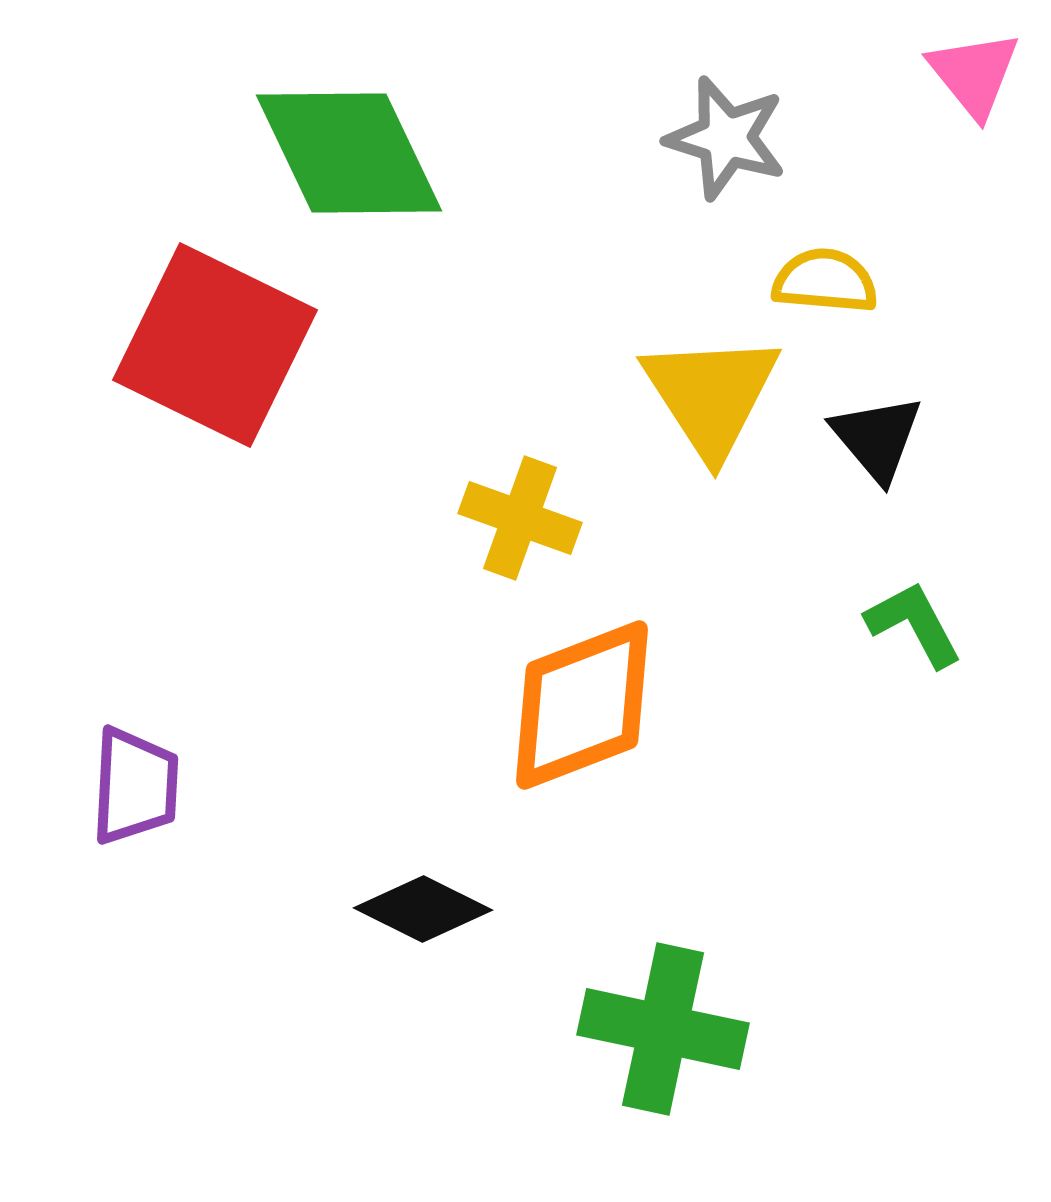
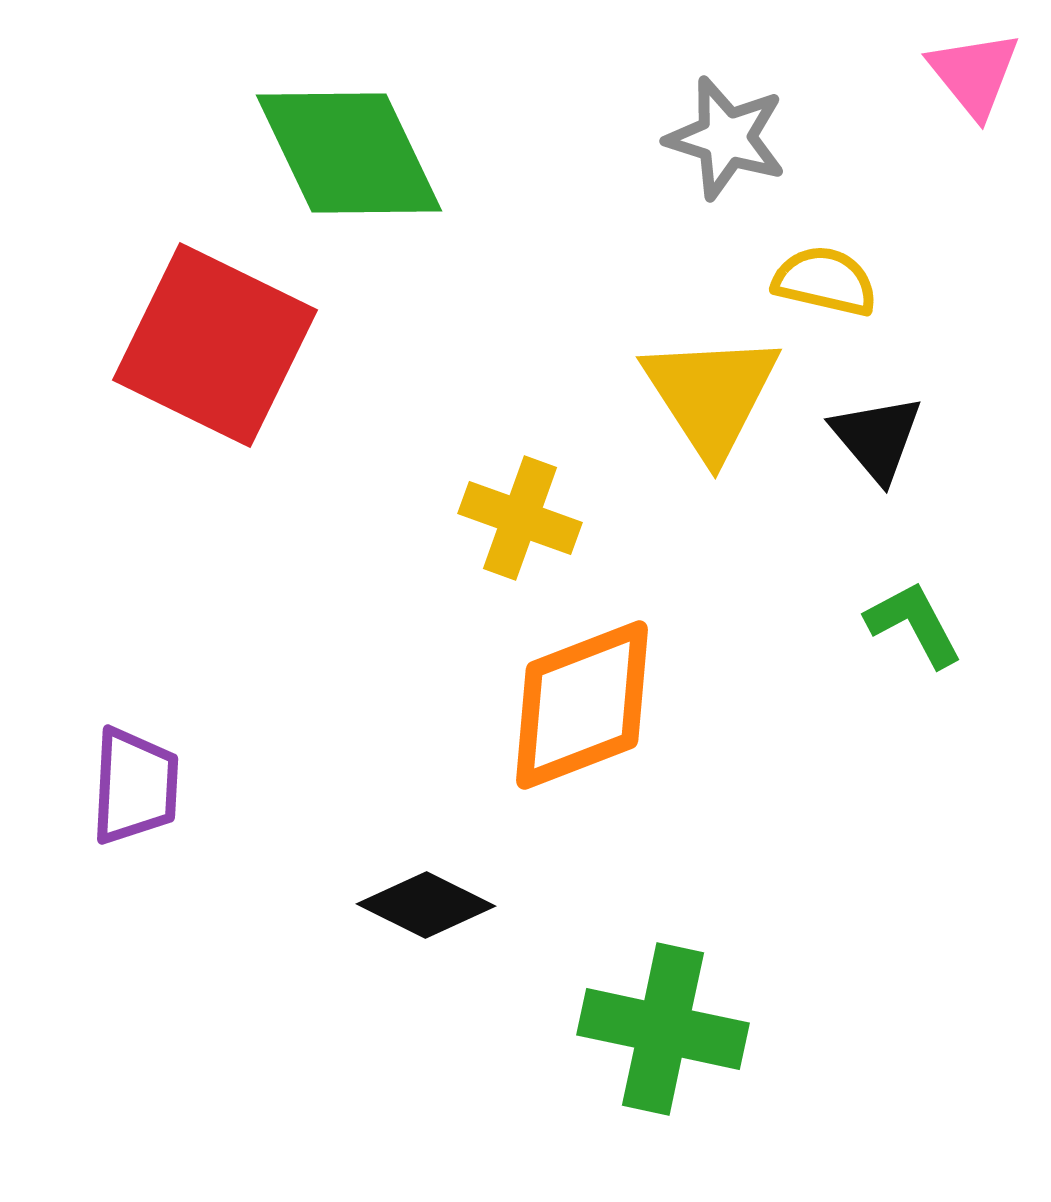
yellow semicircle: rotated 8 degrees clockwise
black diamond: moved 3 px right, 4 px up
